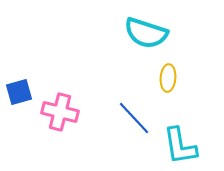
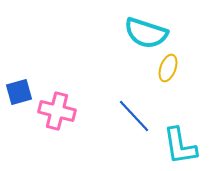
yellow ellipse: moved 10 px up; rotated 16 degrees clockwise
pink cross: moved 3 px left, 1 px up
blue line: moved 2 px up
